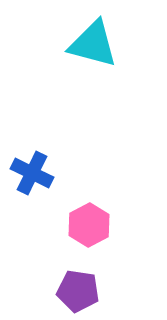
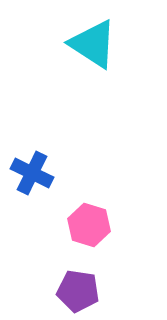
cyan triangle: rotated 18 degrees clockwise
pink hexagon: rotated 15 degrees counterclockwise
